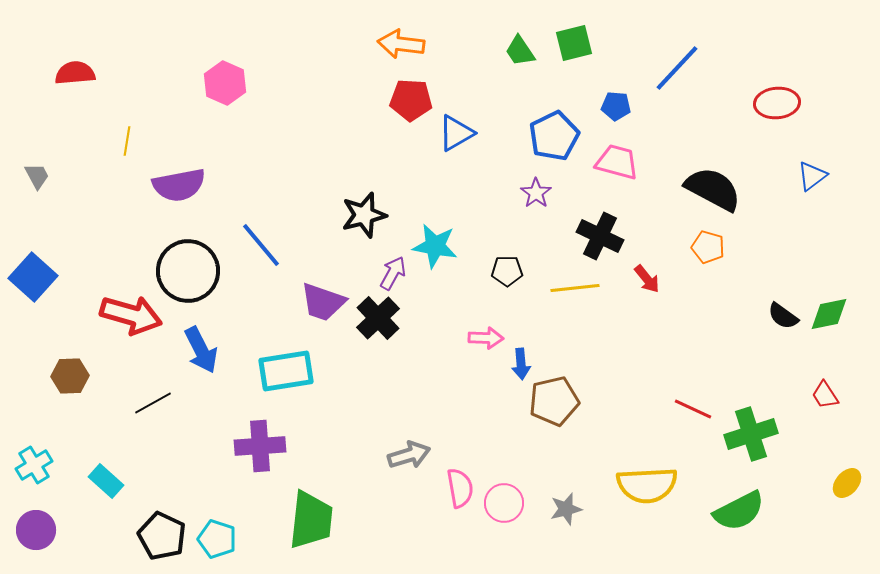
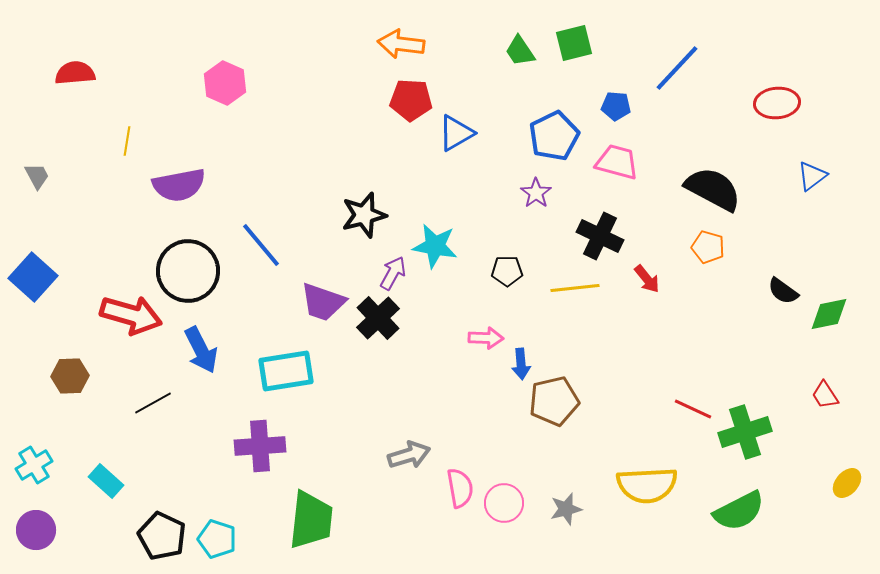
black semicircle at (783, 316): moved 25 px up
green cross at (751, 434): moved 6 px left, 2 px up
